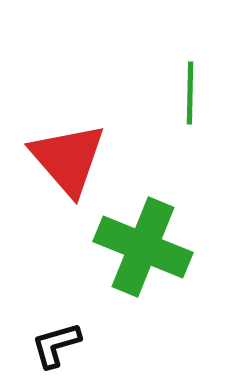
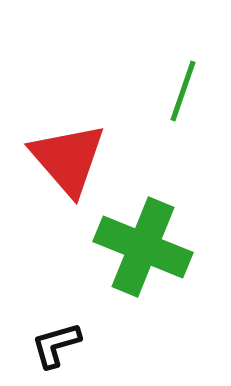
green line: moved 7 px left, 2 px up; rotated 18 degrees clockwise
